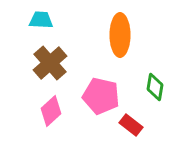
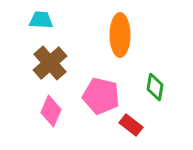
pink diamond: rotated 24 degrees counterclockwise
